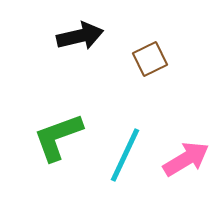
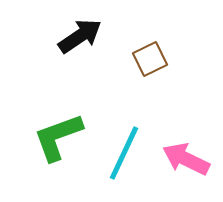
black arrow: rotated 21 degrees counterclockwise
cyan line: moved 1 px left, 2 px up
pink arrow: rotated 123 degrees counterclockwise
